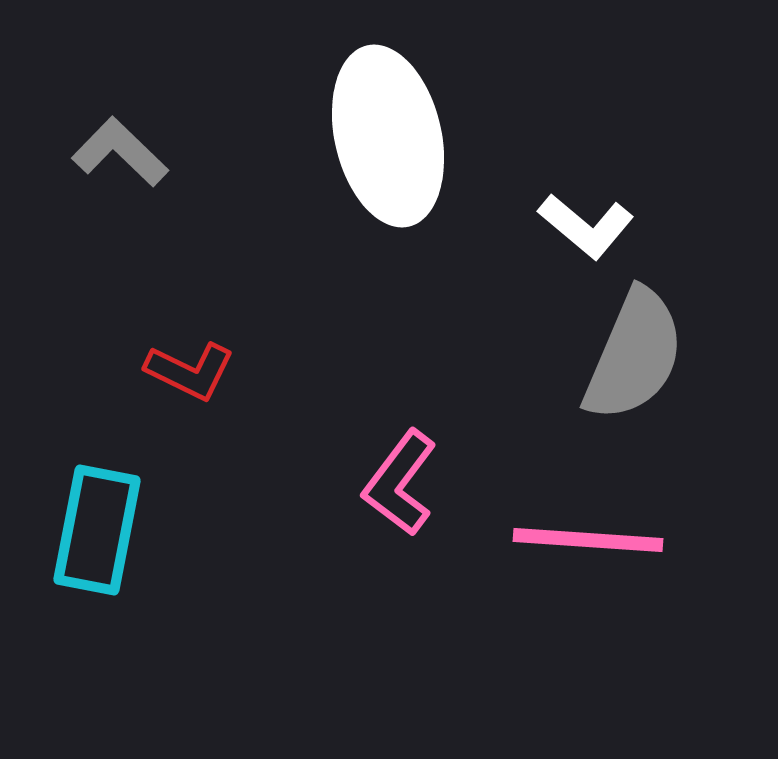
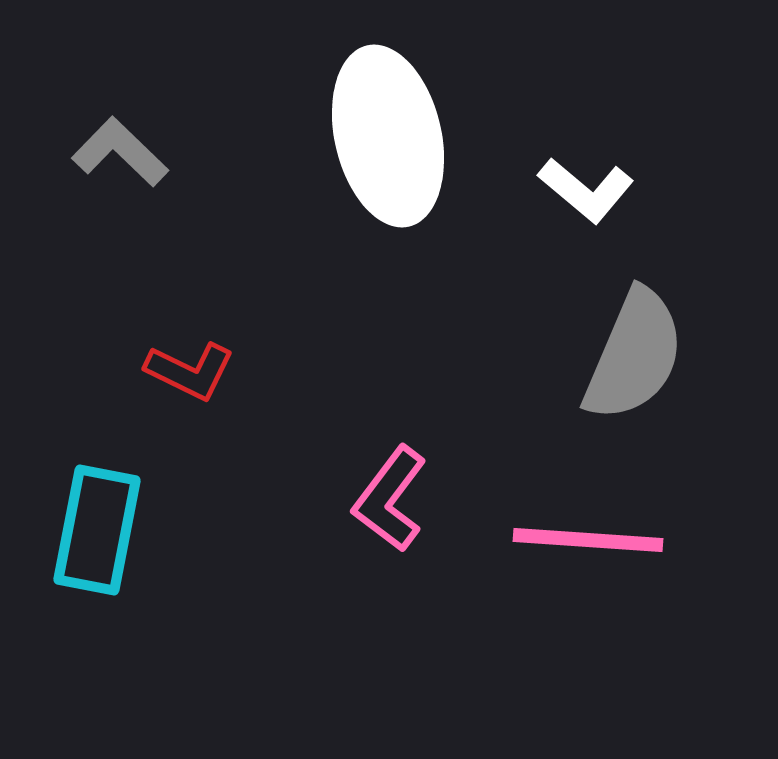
white L-shape: moved 36 px up
pink L-shape: moved 10 px left, 16 px down
